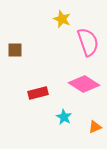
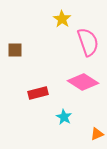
yellow star: rotated 12 degrees clockwise
pink diamond: moved 1 px left, 2 px up
orange triangle: moved 2 px right, 7 px down
